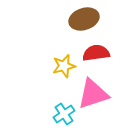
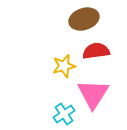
red semicircle: moved 2 px up
pink triangle: rotated 40 degrees counterclockwise
